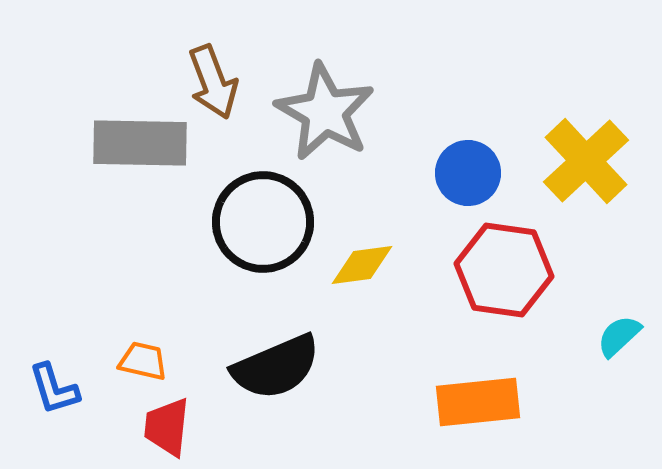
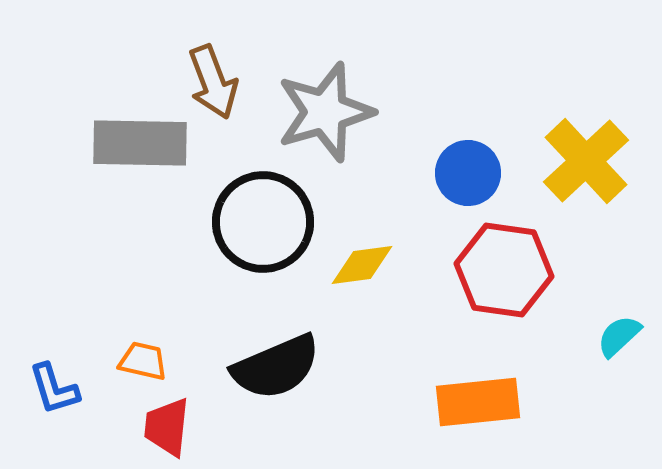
gray star: rotated 26 degrees clockwise
